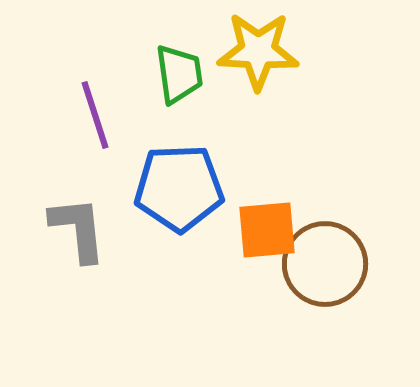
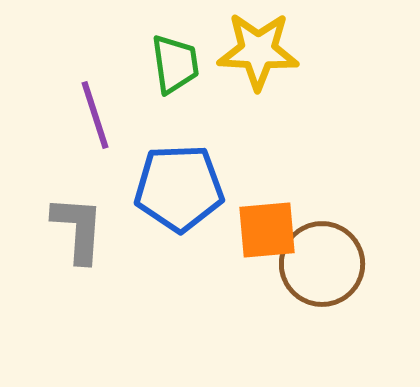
green trapezoid: moved 4 px left, 10 px up
gray L-shape: rotated 10 degrees clockwise
brown circle: moved 3 px left
